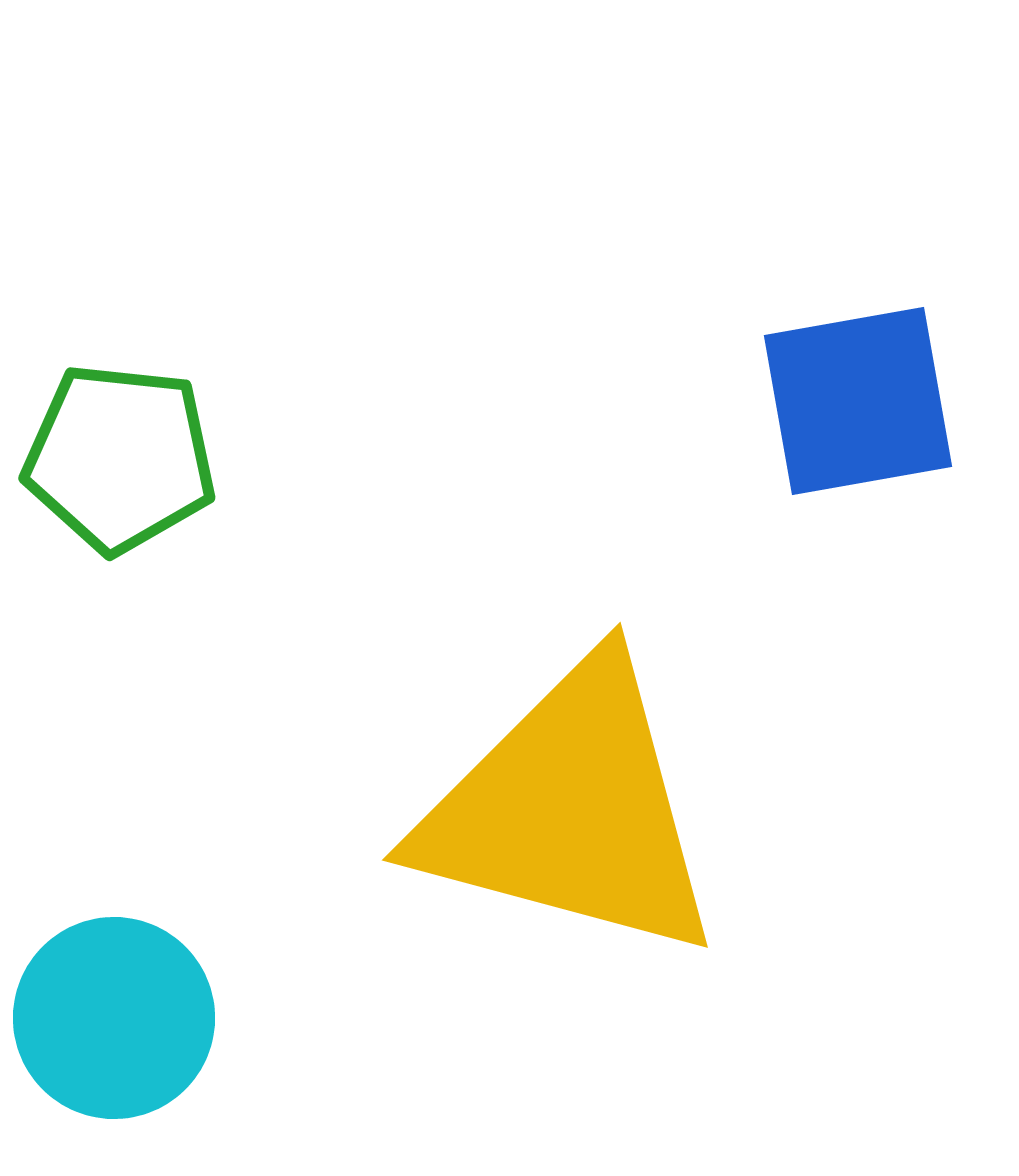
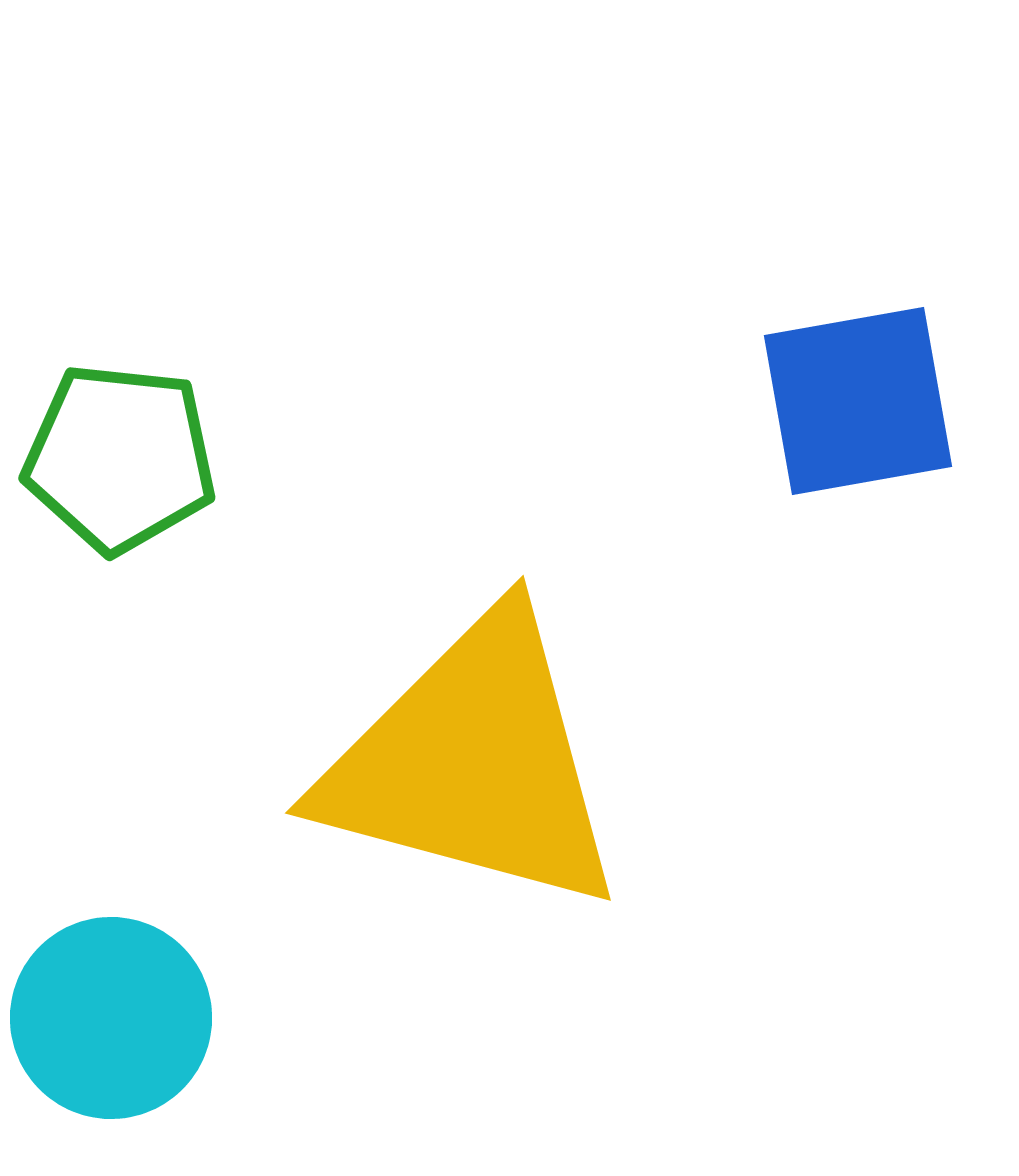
yellow triangle: moved 97 px left, 47 px up
cyan circle: moved 3 px left
